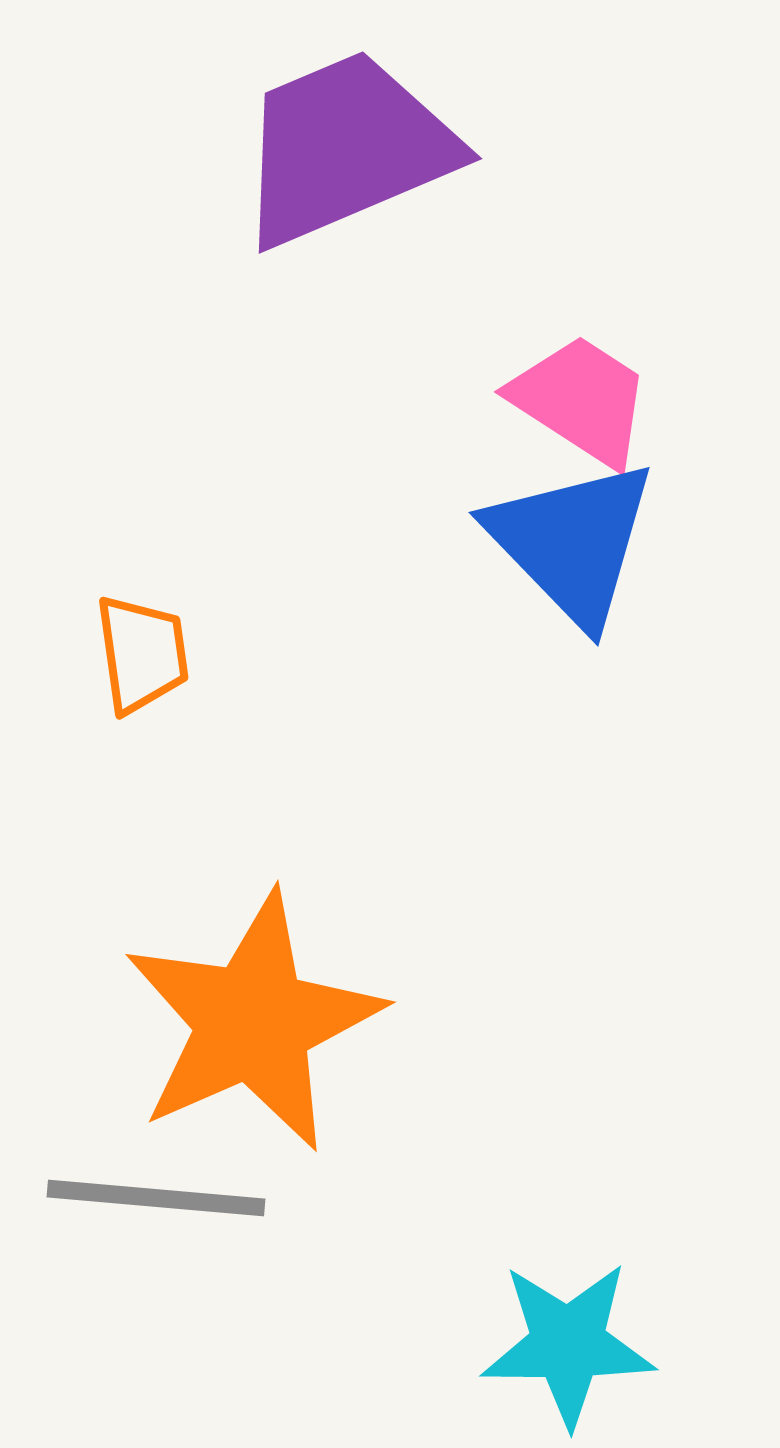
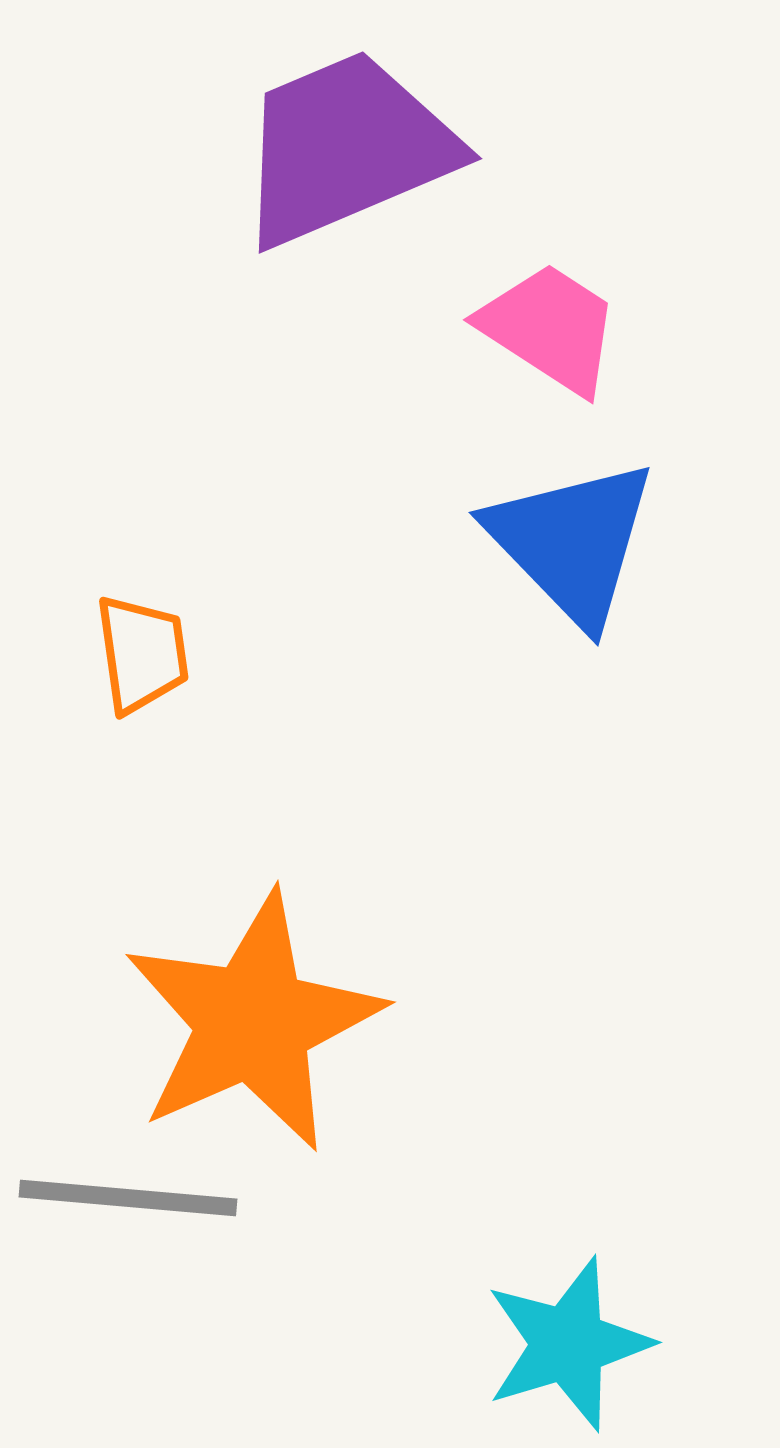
pink trapezoid: moved 31 px left, 72 px up
gray line: moved 28 px left
cyan star: rotated 17 degrees counterclockwise
